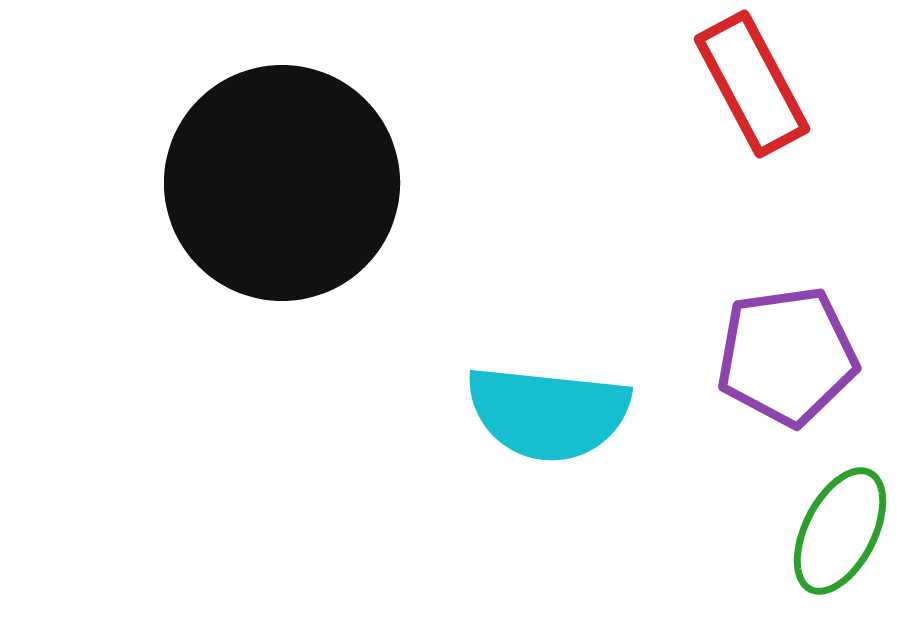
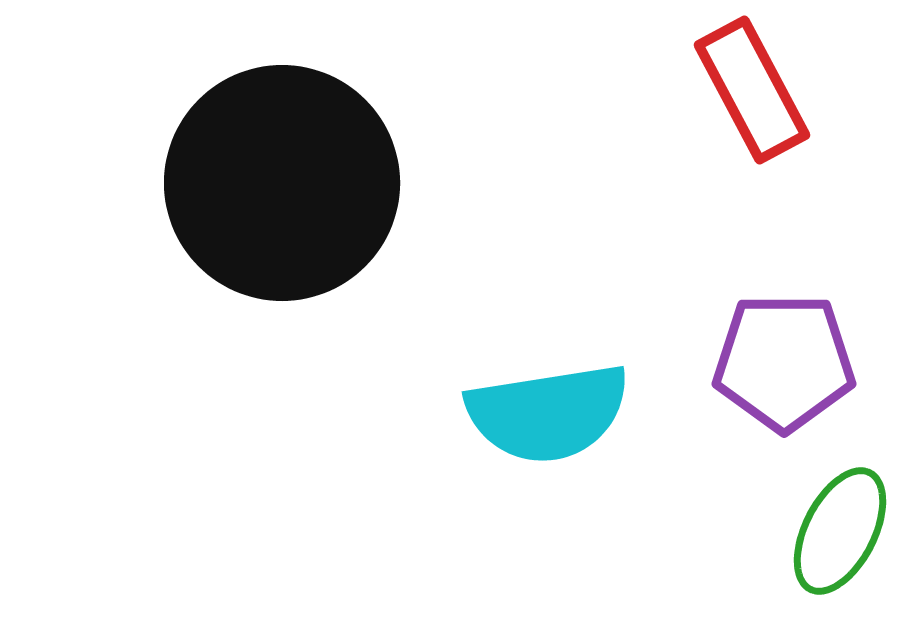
red rectangle: moved 6 px down
purple pentagon: moved 3 px left, 6 px down; rotated 8 degrees clockwise
cyan semicircle: rotated 15 degrees counterclockwise
